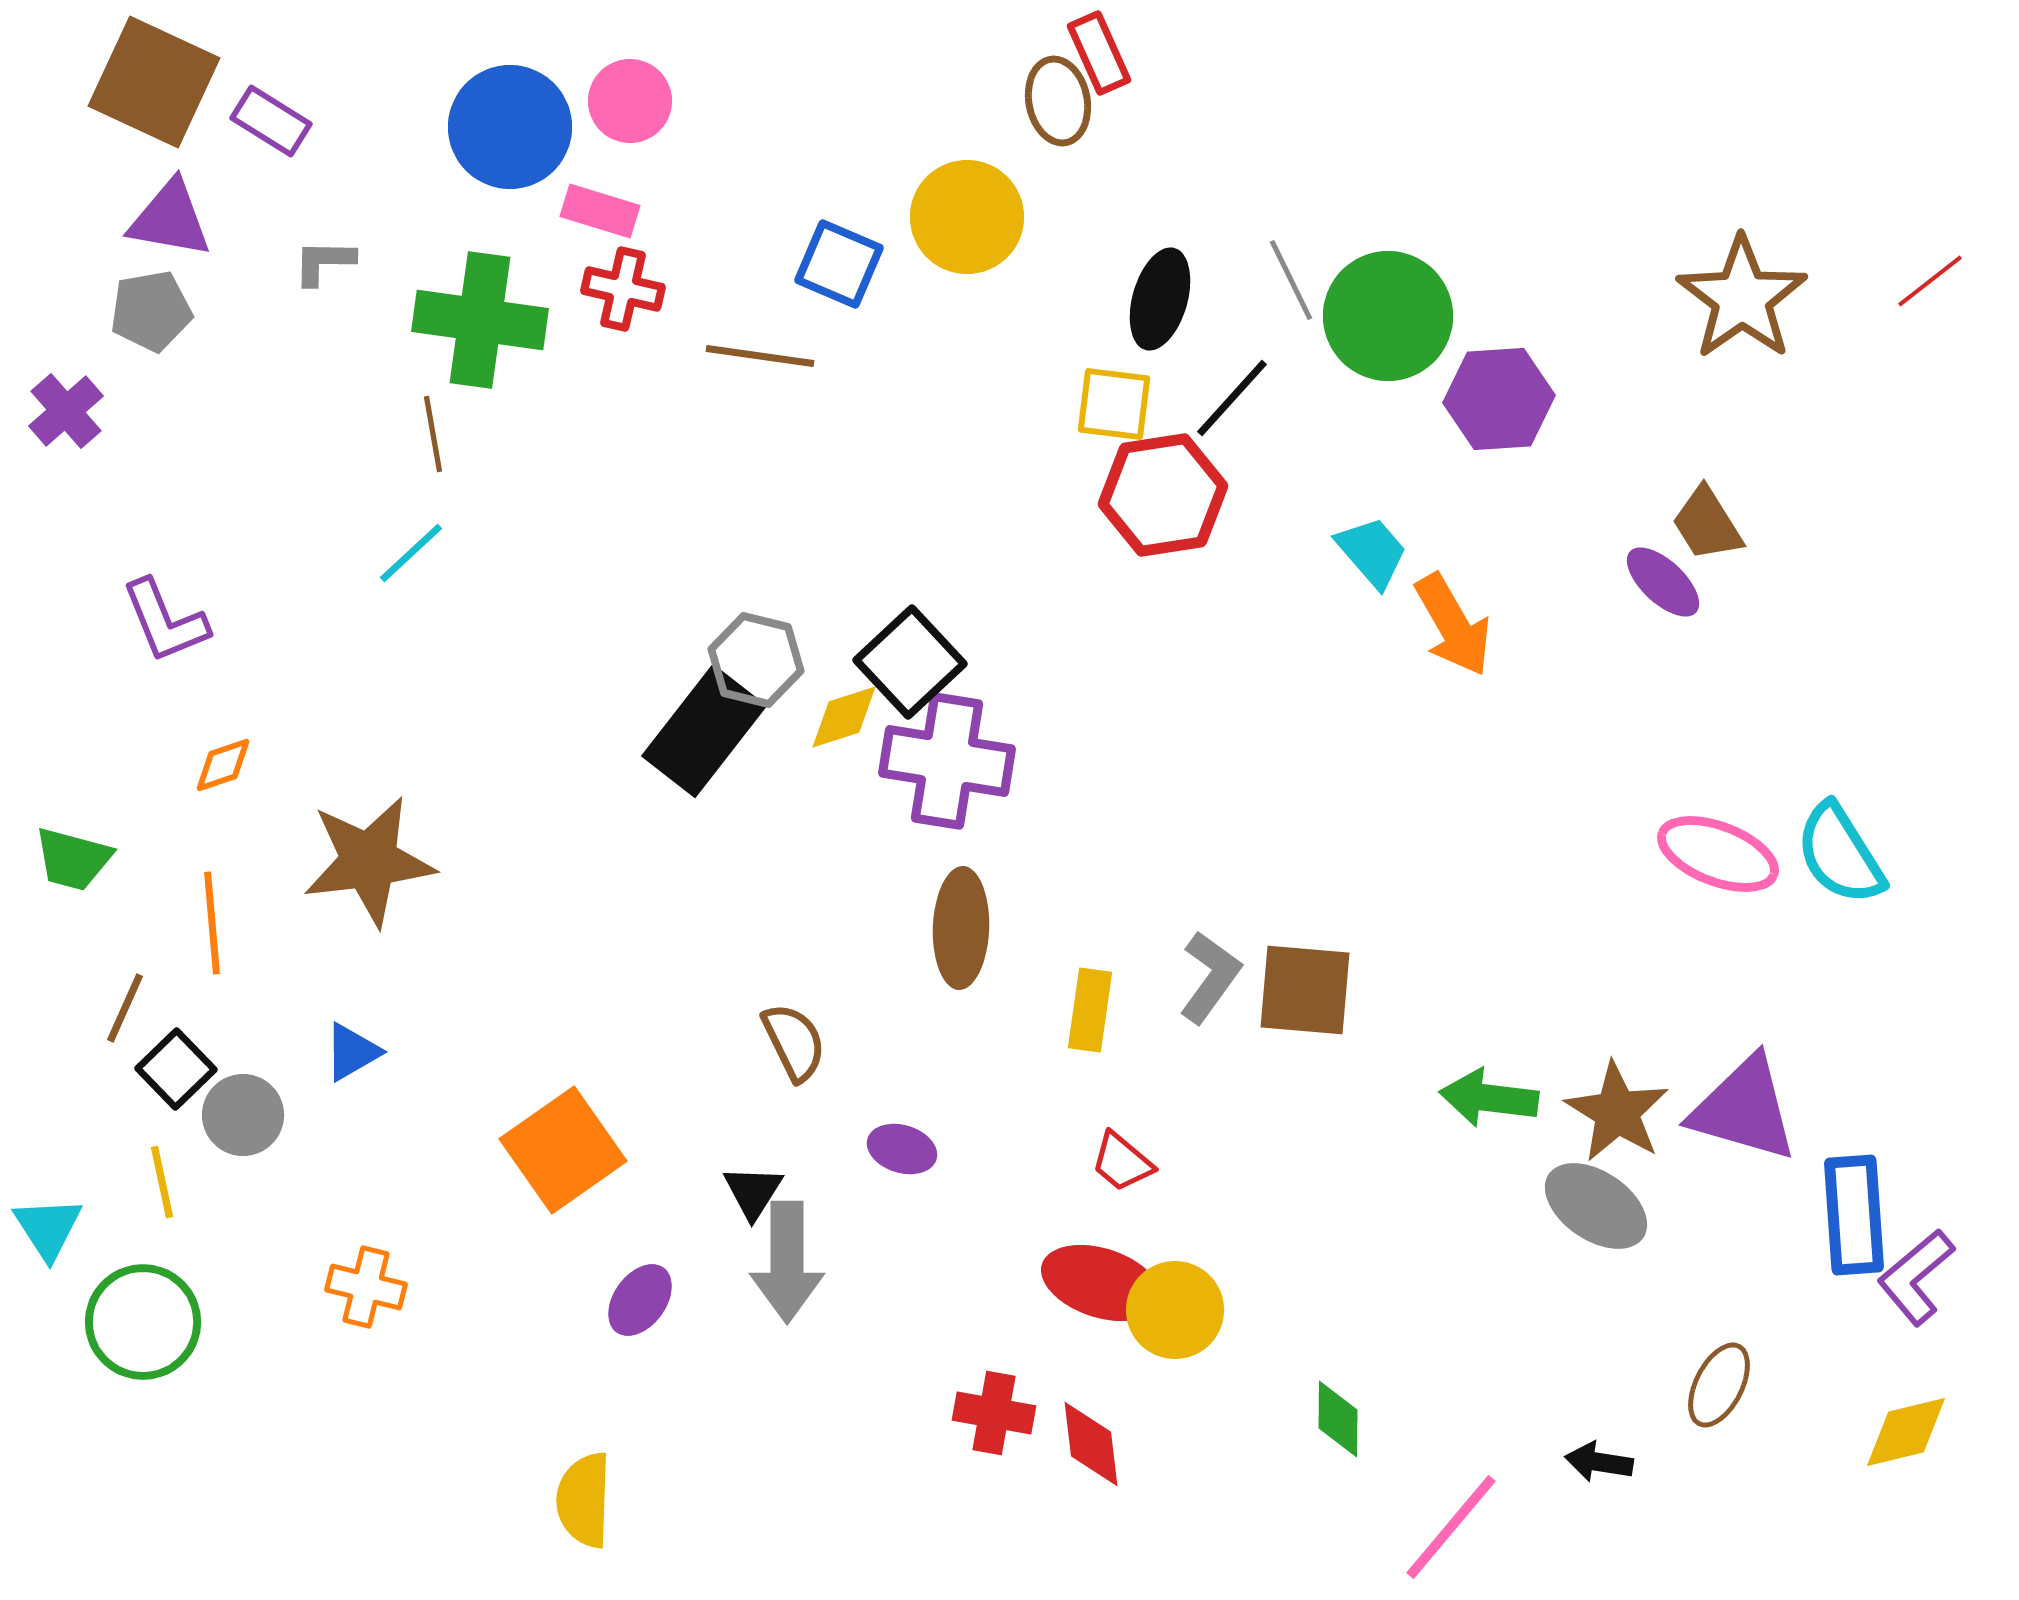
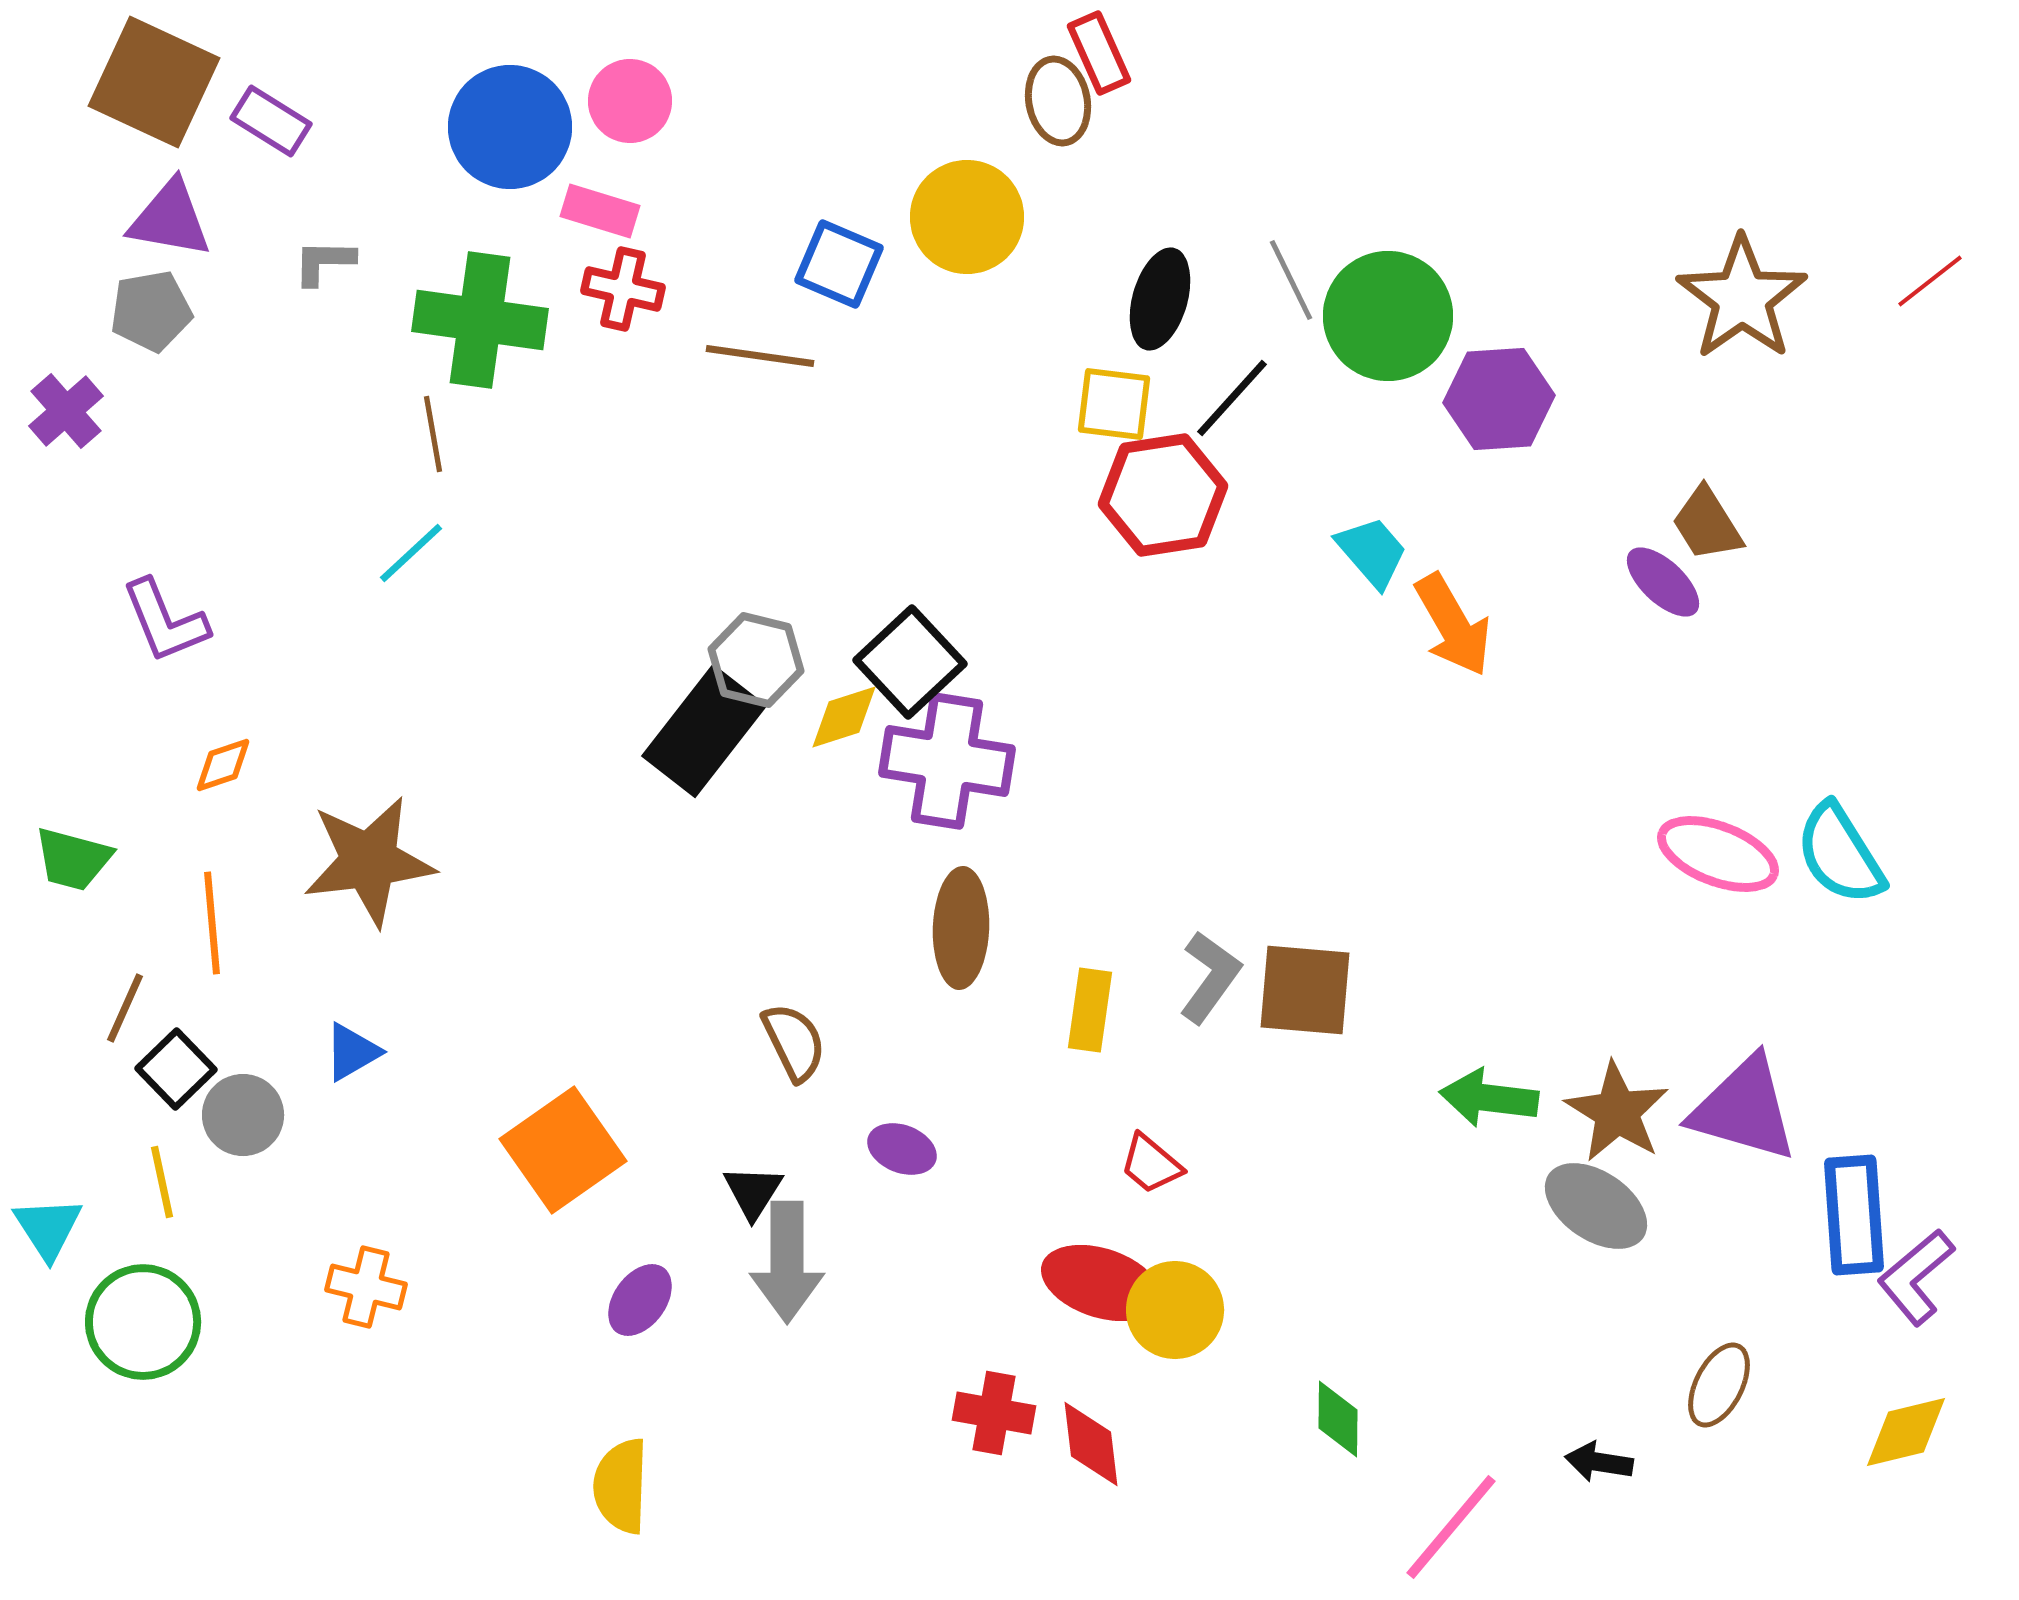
purple ellipse at (902, 1149): rotated 4 degrees clockwise
red trapezoid at (1122, 1162): moved 29 px right, 2 px down
yellow semicircle at (584, 1500): moved 37 px right, 14 px up
